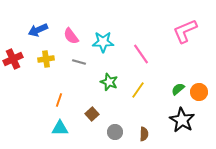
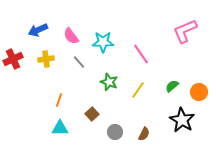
gray line: rotated 32 degrees clockwise
green semicircle: moved 6 px left, 3 px up
brown semicircle: rotated 24 degrees clockwise
